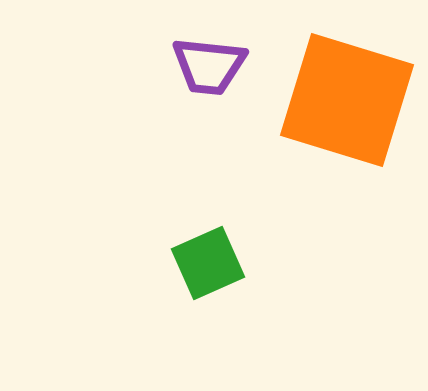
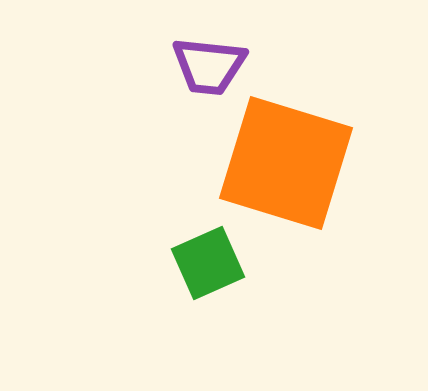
orange square: moved 61 px left, 63 px down
